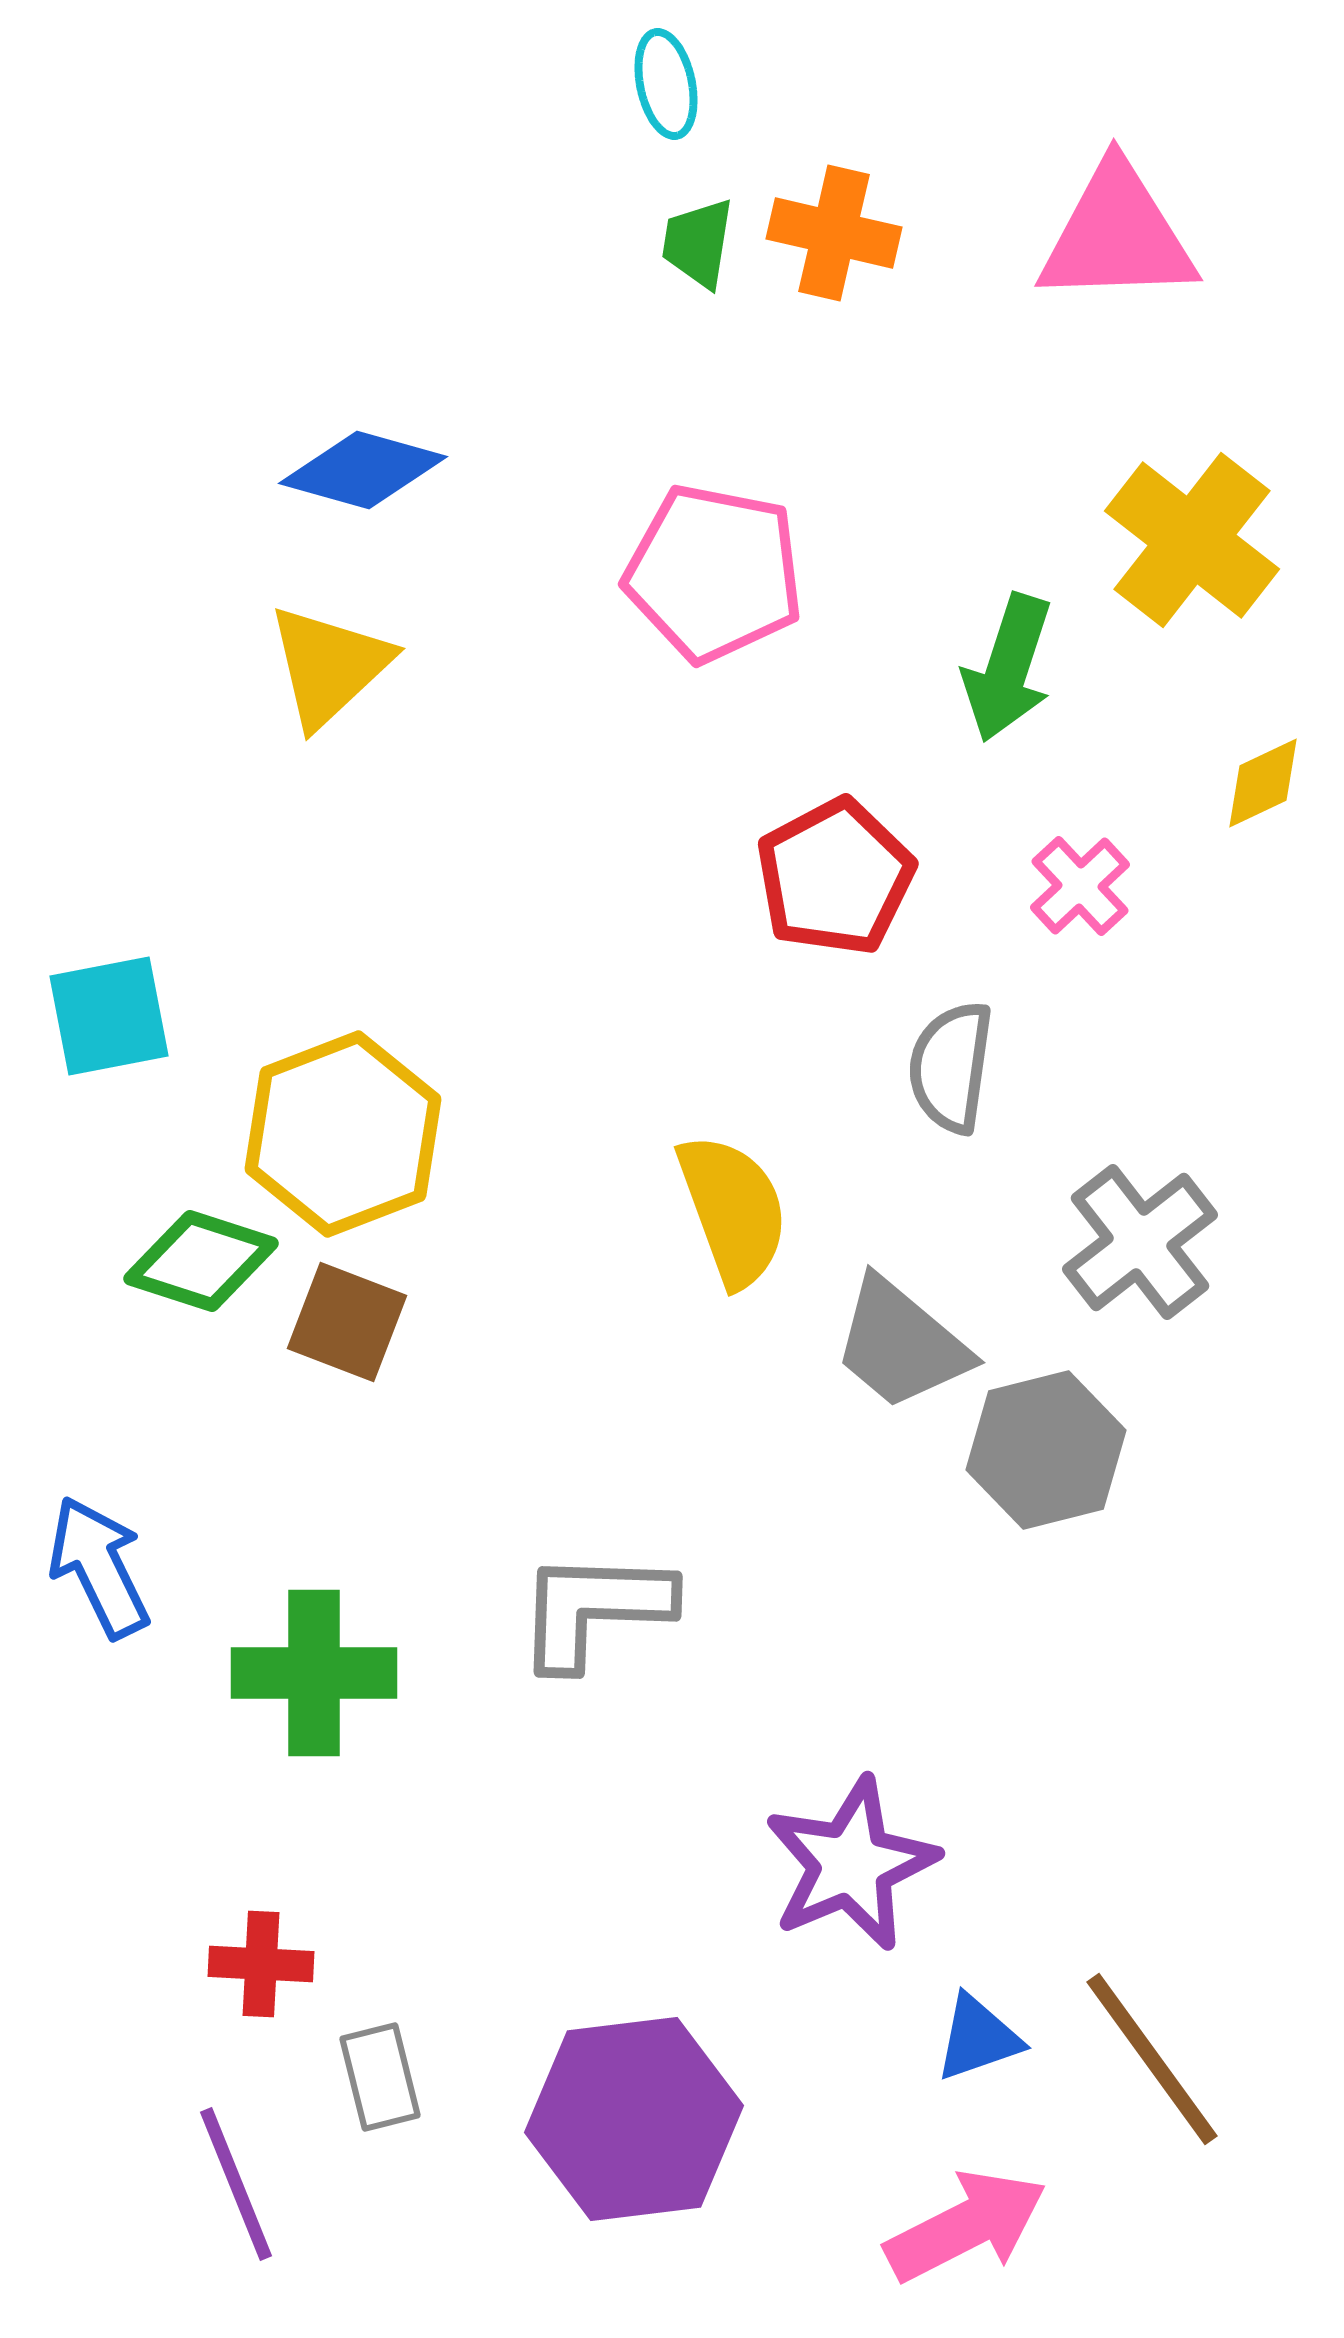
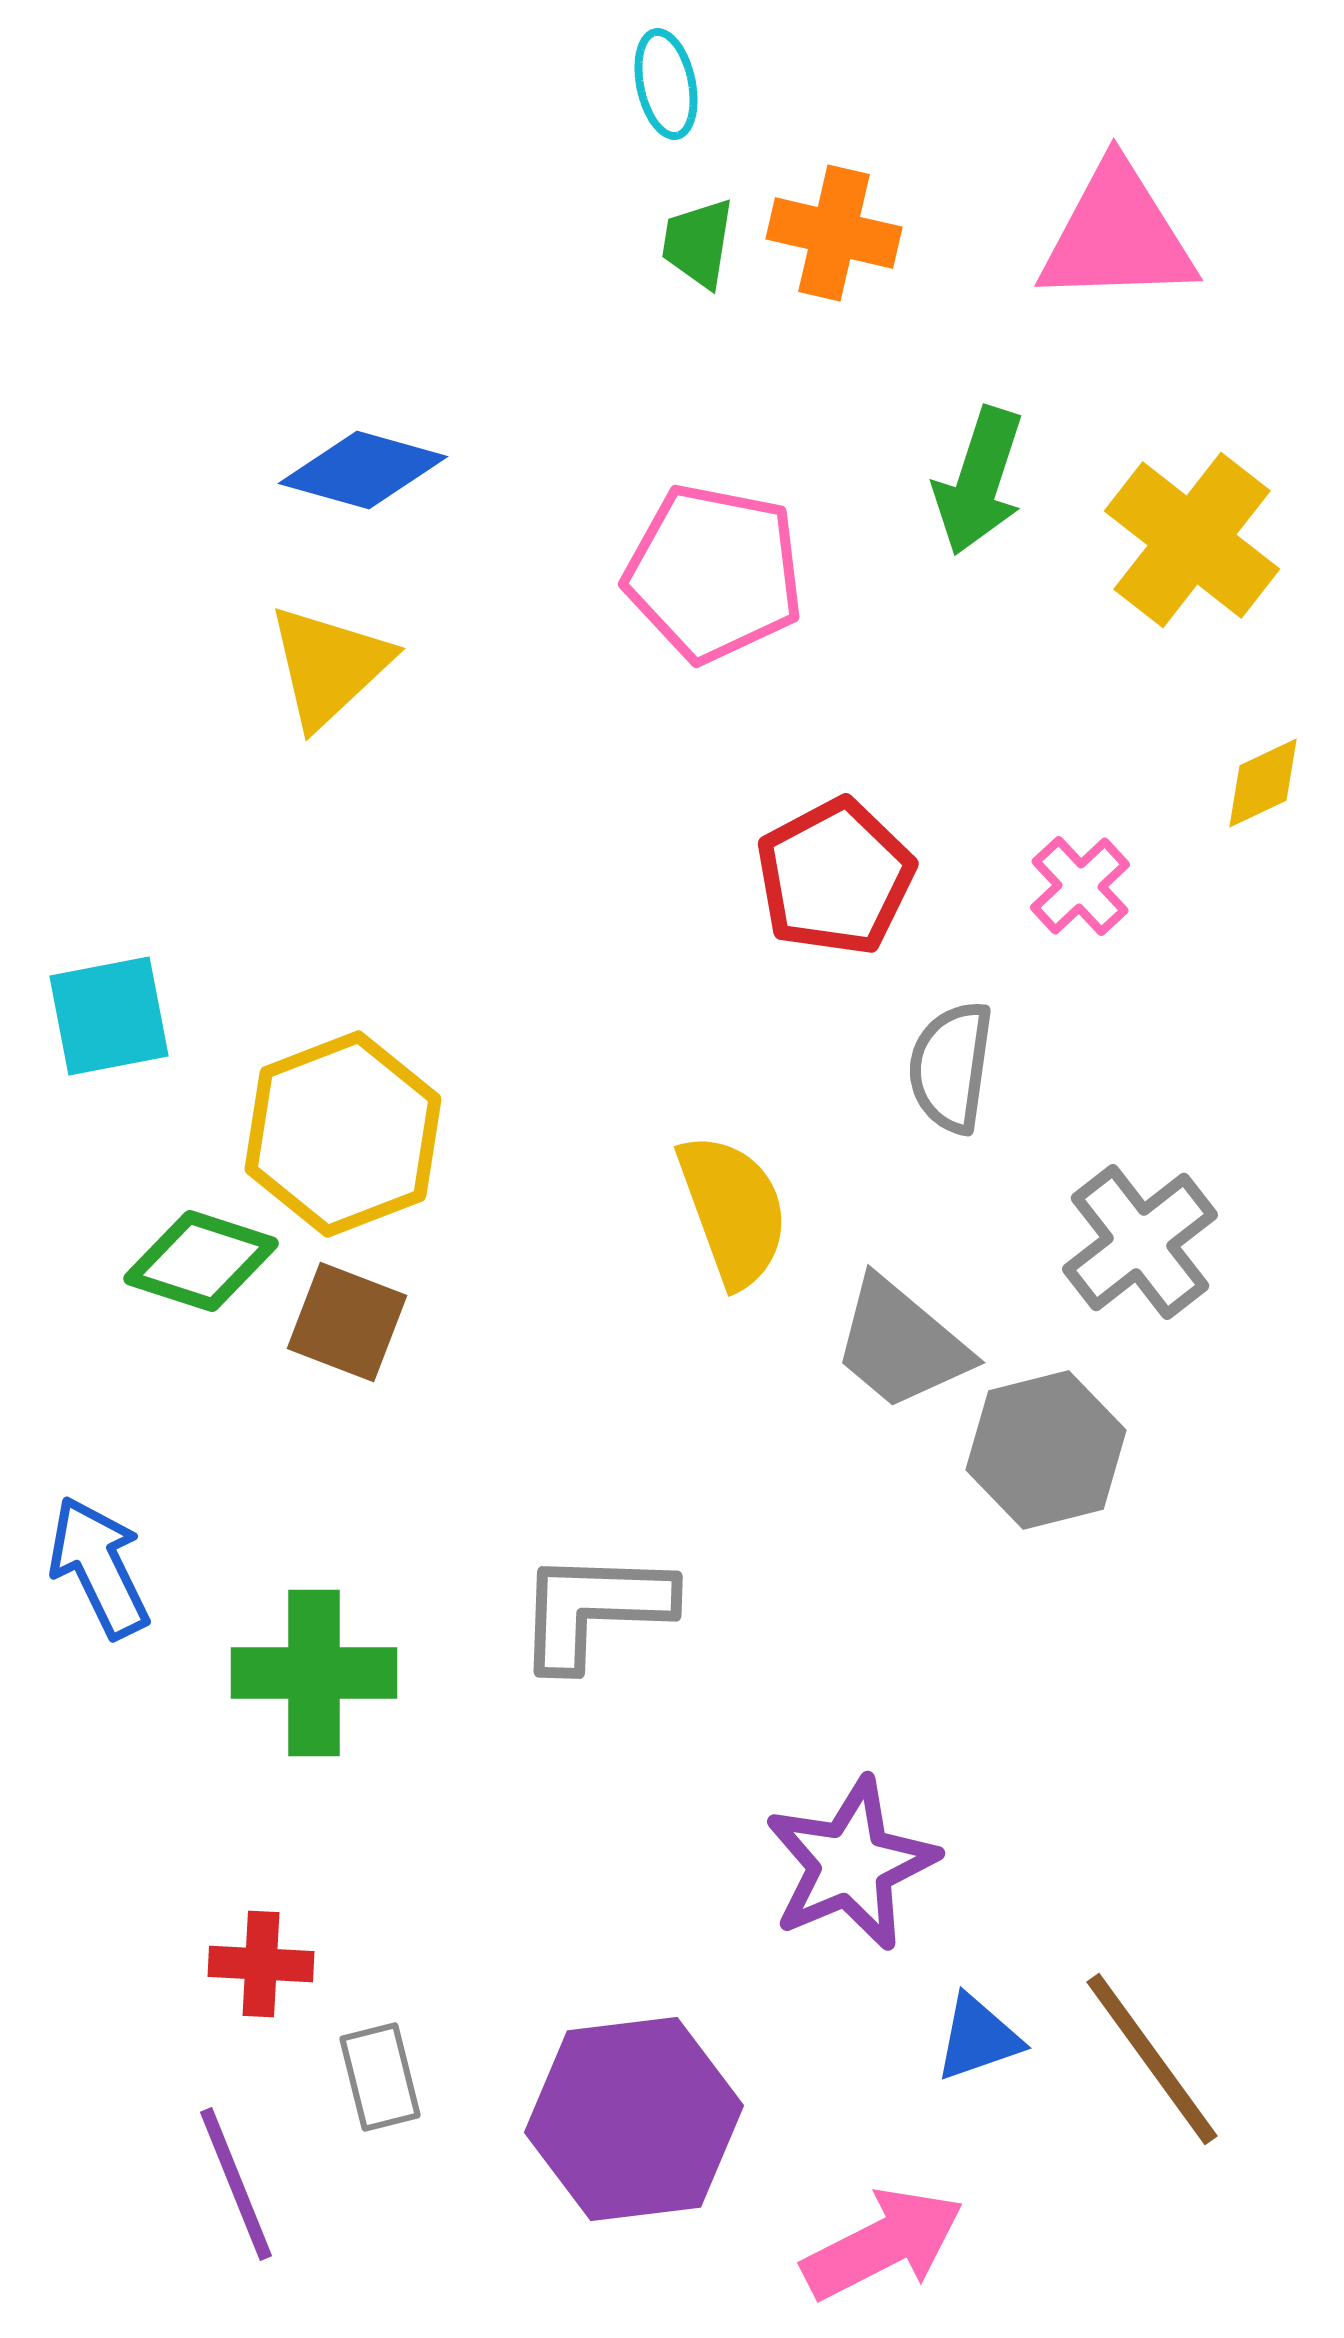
green arrow: moved 29 px left, 187 px up
pink arrow: moved 83 px left, 18 px down
